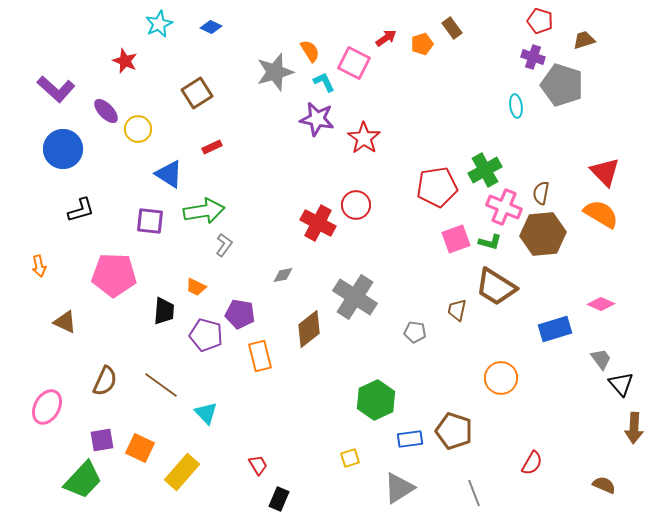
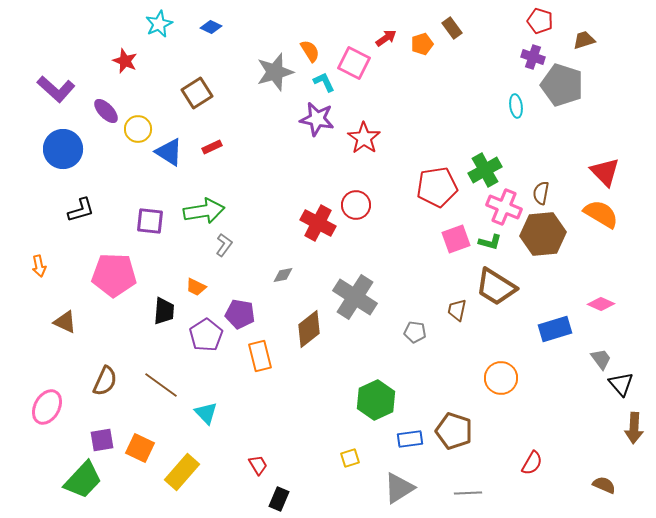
blue triangle at (169, 174): moved 22 px up
purple pentagon at (206, 335): rotated 24 degrees clockwise
gray line at (474, 493): moved 6 px left; rotated 72 degrees counterclockwise
